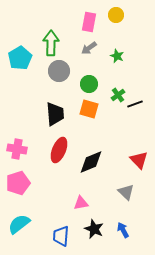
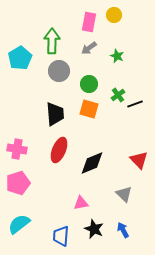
yellow circle: moved 2 px left
green arrow: moved 1 px right, 2 px up
black diamond: moved 1 px right, 1 px down
gray triangle: moved 2 px left, 2 px down
